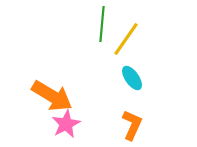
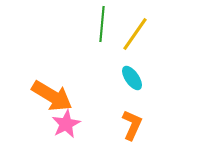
yellow line: moved 9 px right, 5 px up
